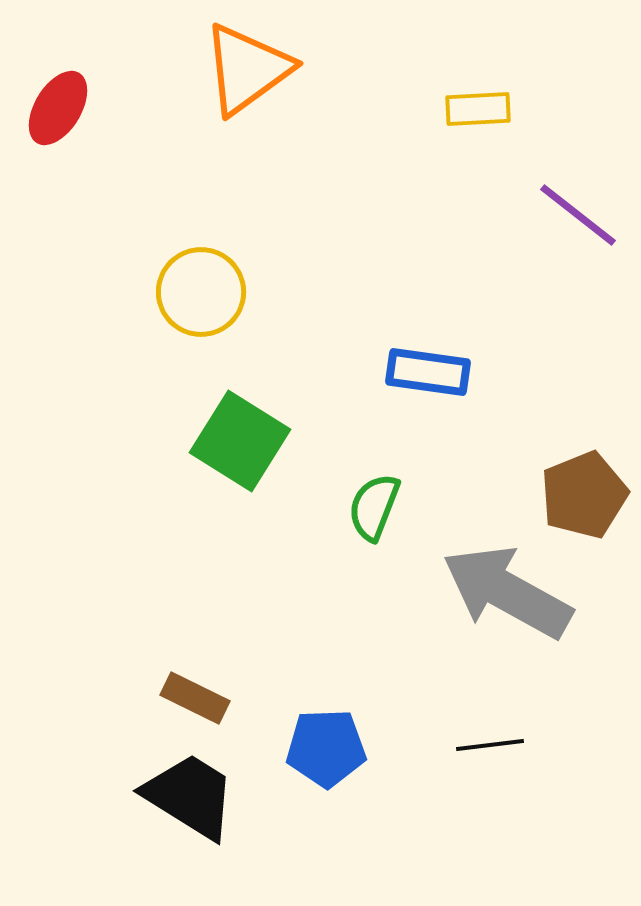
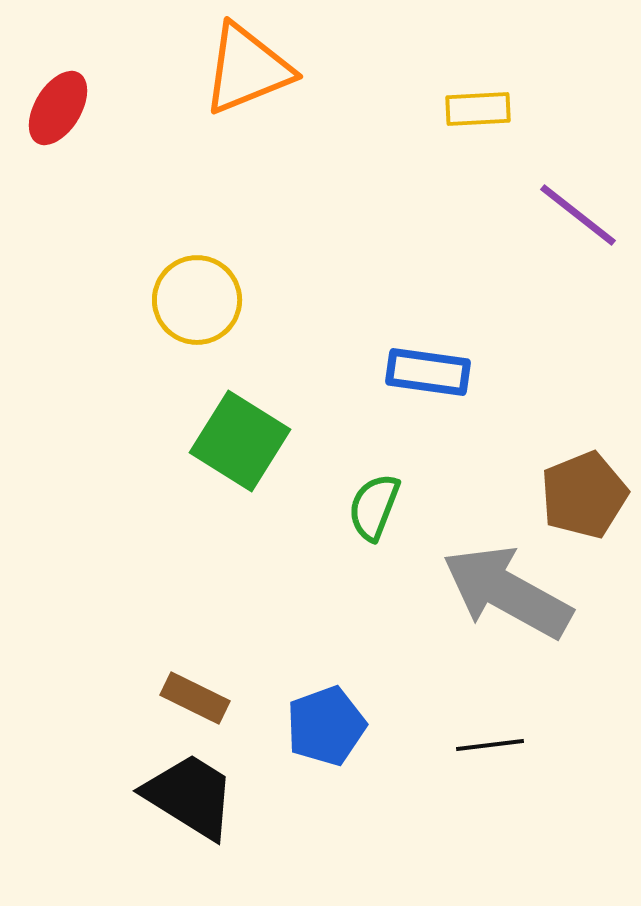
orange triangle: rotated 14 degrees clockwise
yellow circle: moved 4 px left, 8 px down
blue pentagon: moved 22 px up; rotated 18 degrees counterclockwise
